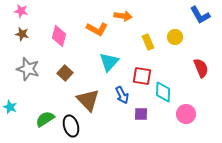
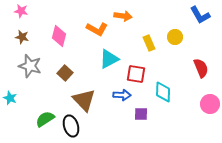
brown star: moved 3 px down
yellow rectangle: moved 1 px right, 1 px down
cyan triangle: moved 3 px up; rotated 20 degrees clockwise
gray star: moved 2 px right, 3 px up
red square: moved 6 px left, 2 px up
blue arrow: rotated 60 degrees counterclockwise
brown triangle: moved 4 px left
cyan star: moved 9 px up
pink circle: moved 24 px right, 10 px up
